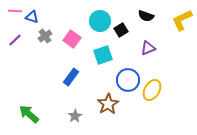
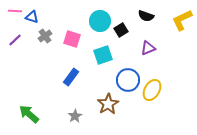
pink square: rotated 18 degrees counterclockwise
